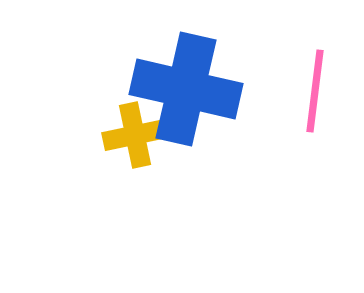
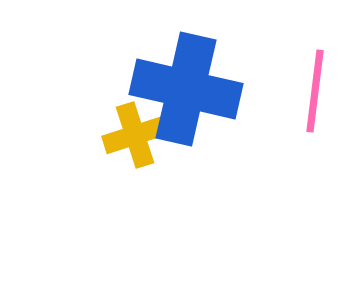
yellow cross: rotated 6 degrees counterclockwise
